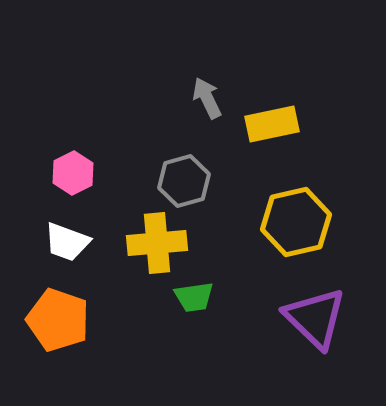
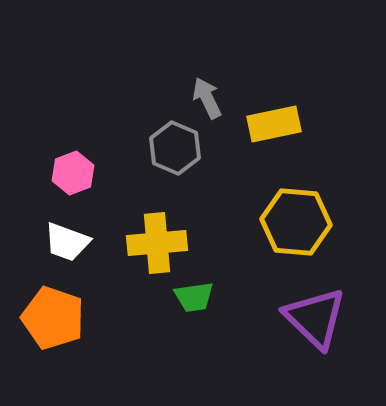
yellow rectangle: moved 2 px right
pink hexagon: rotated 6 degrees clockwise
gray hexagon: moved 9 px left, 33 px up; rotated 21 degrees counterclockwise
yellow hexagon: rotated 18 degrees clockwise
orange pentagon: moved 5 px left, 2 px up
